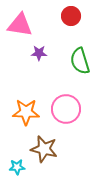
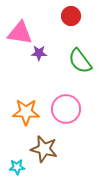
pink triangle: moved 8 px down
green semicircle: rotated 20 degrees counterclockwise
